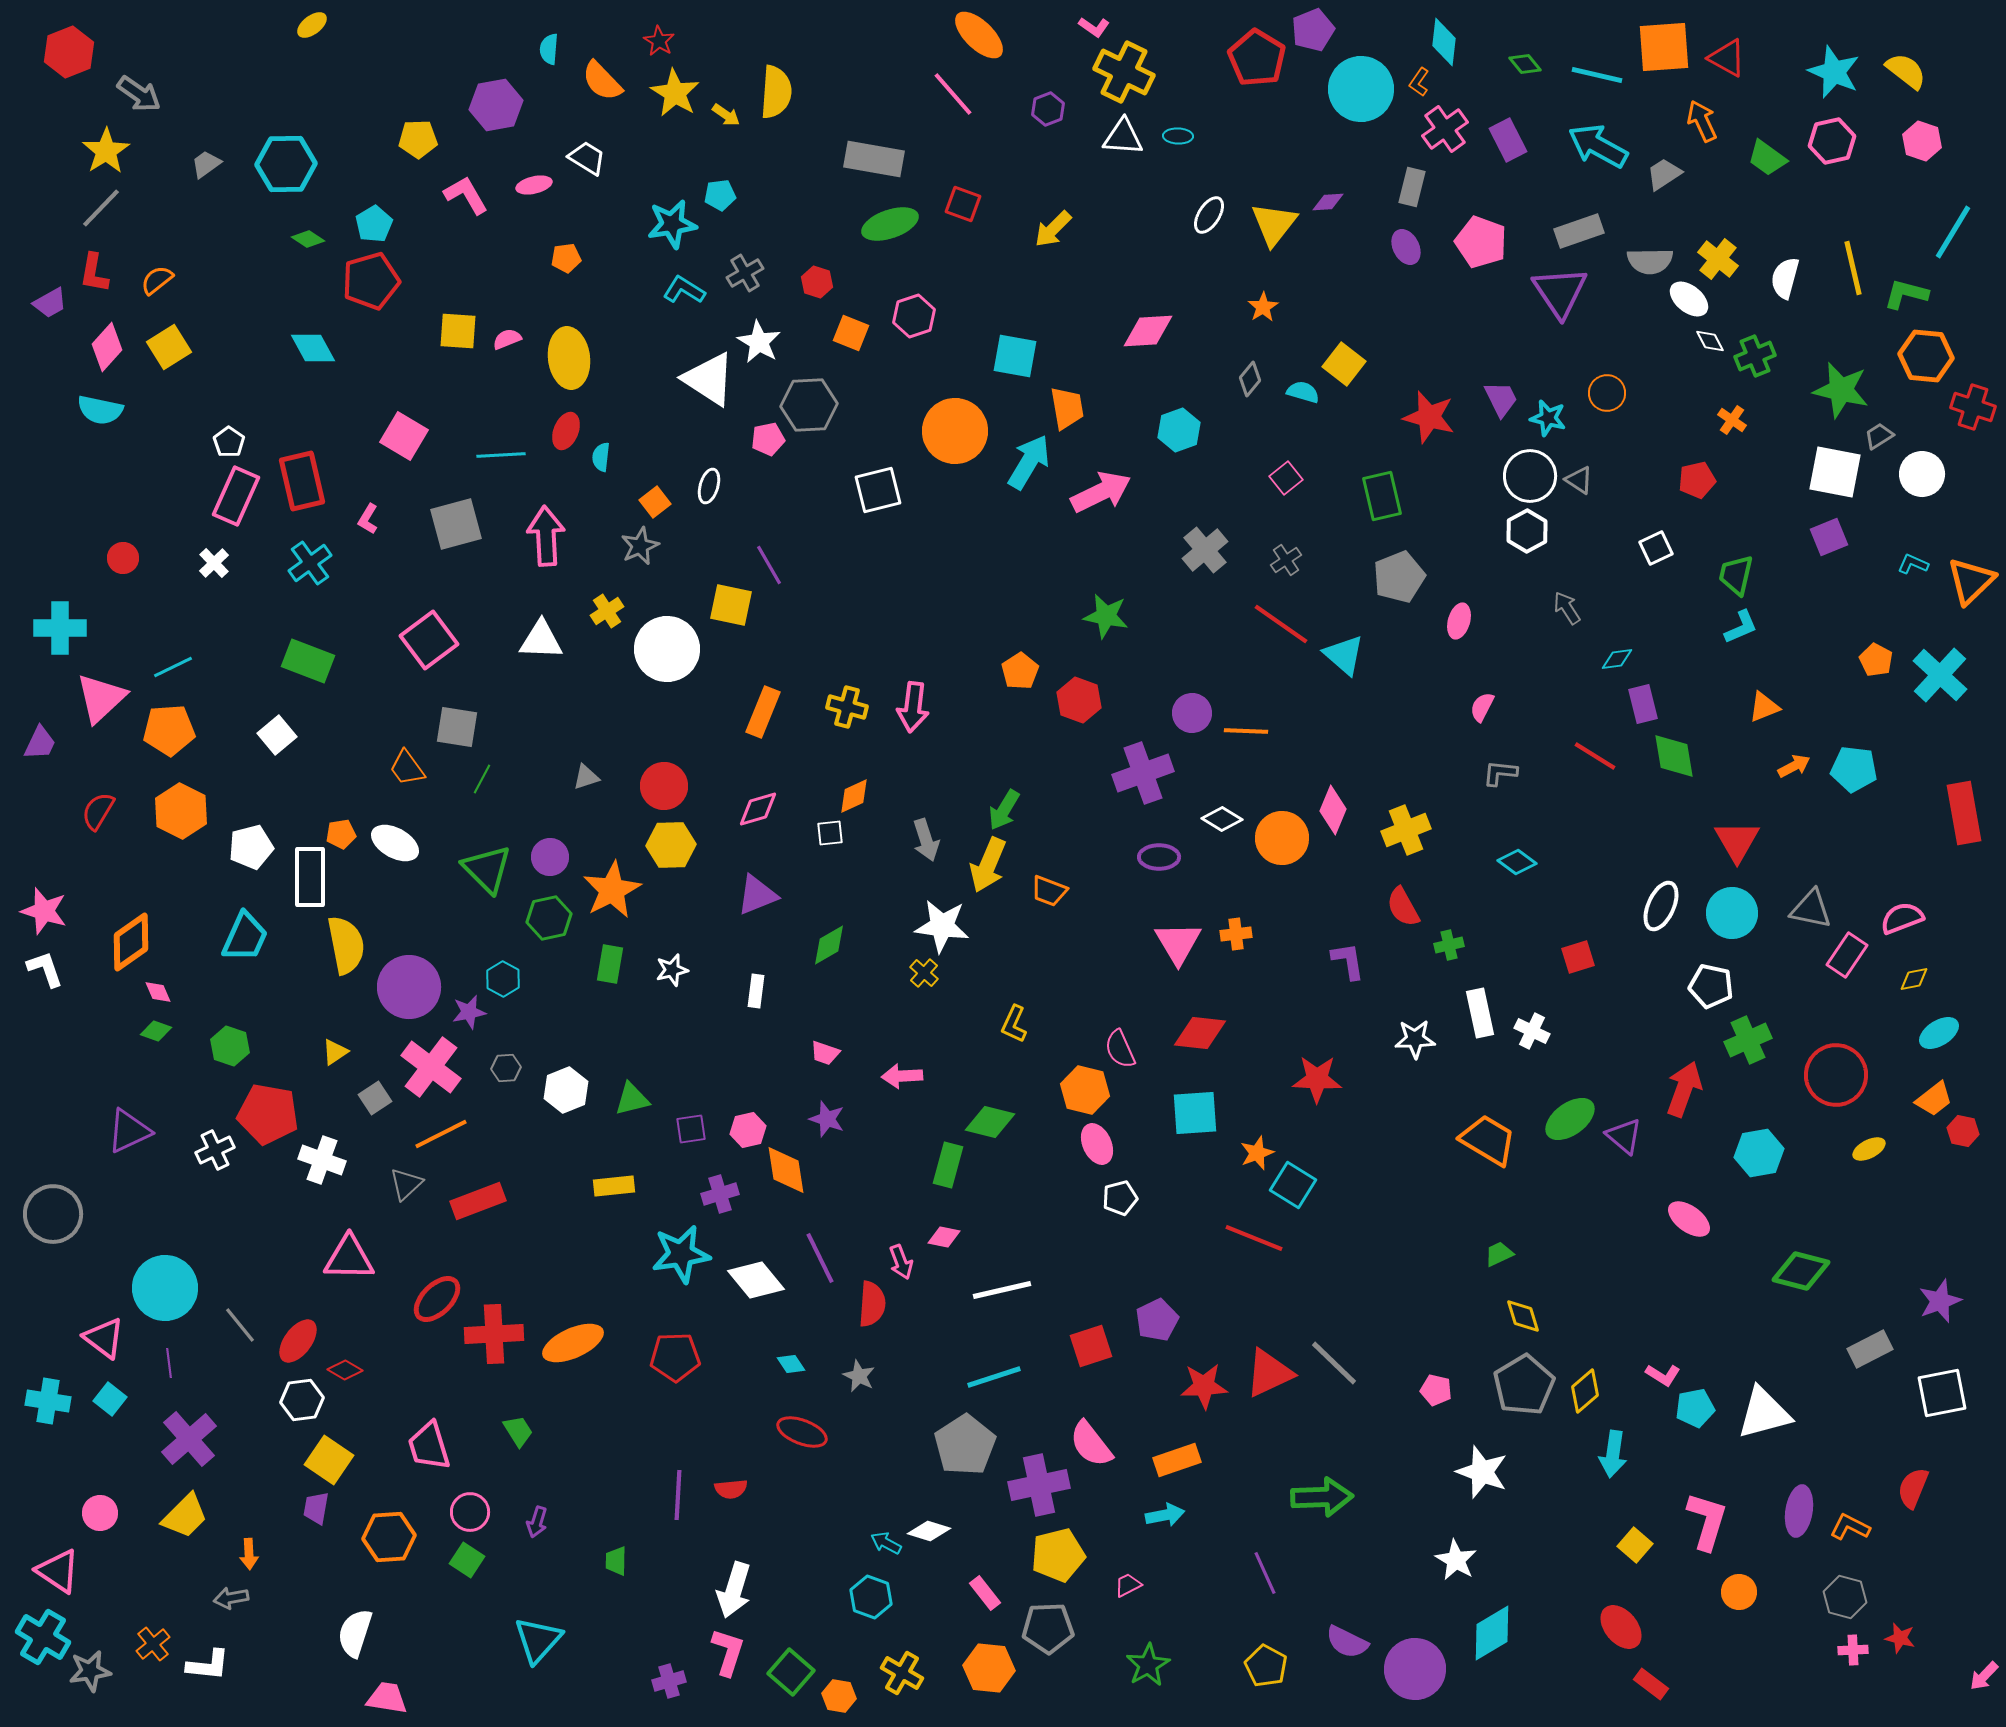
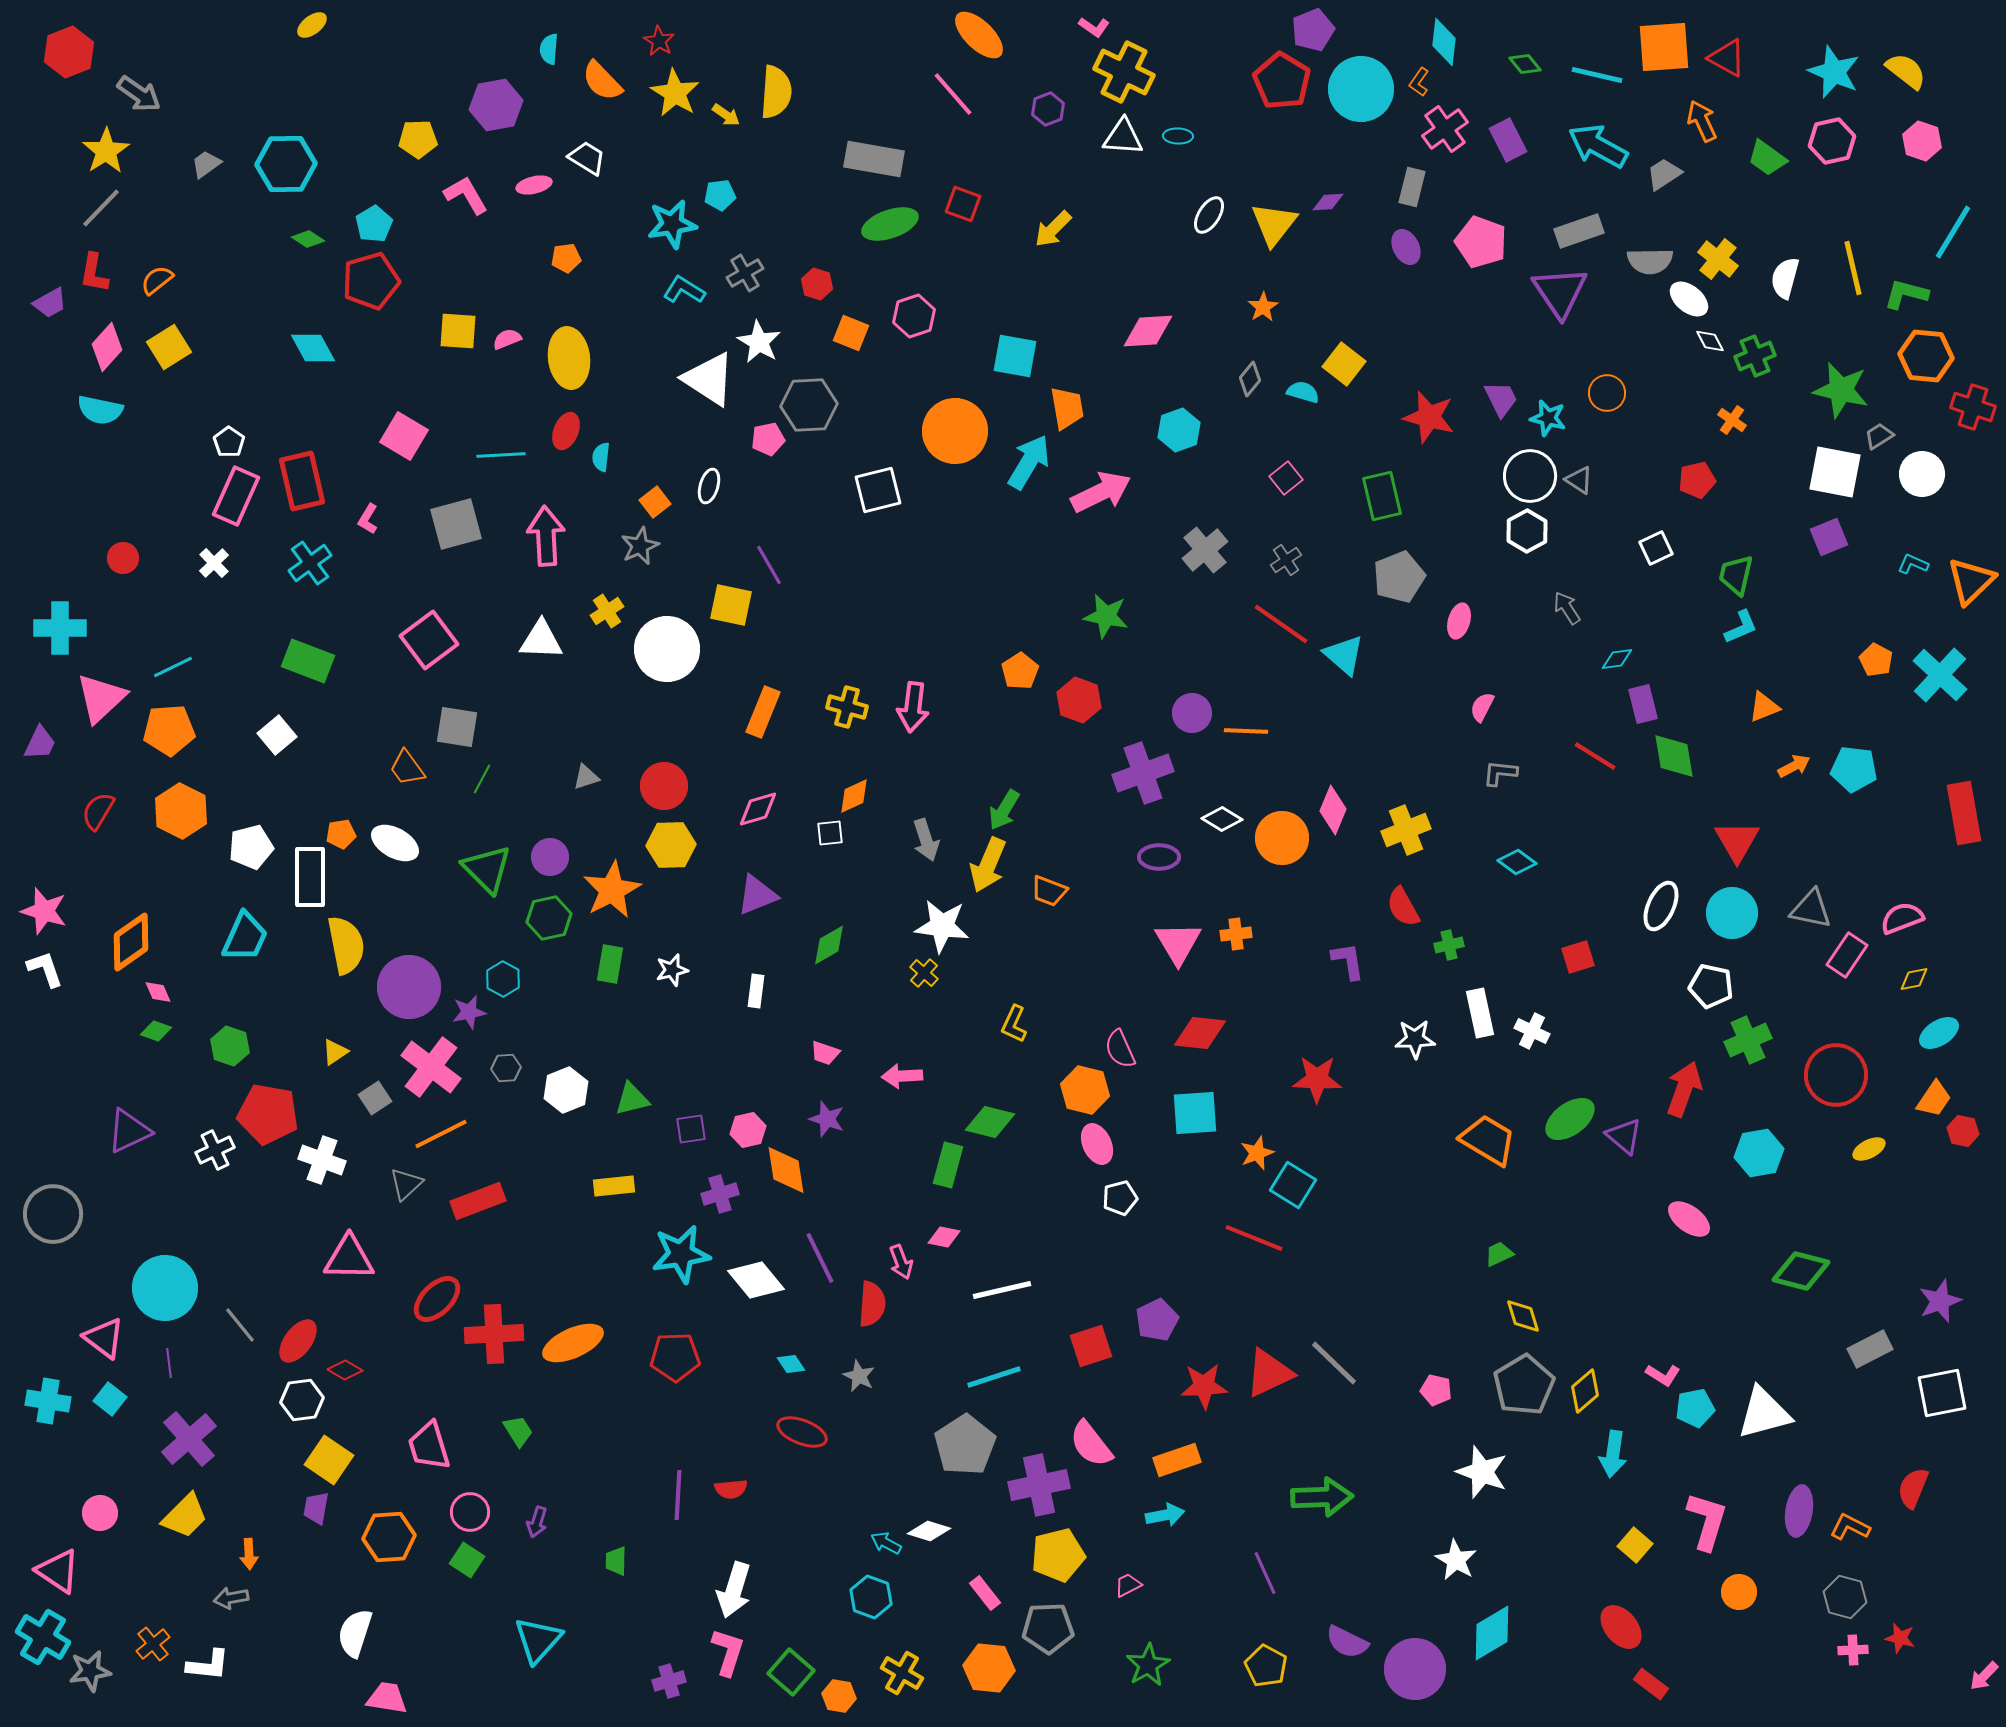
red pentagon at (1257, 58): moved 25 px right, 23 px down
red hexagon at (817, 282): moved 2 px down
orange trapezoid at (1934, 1099): rotated 18 degrees counterclockwise
